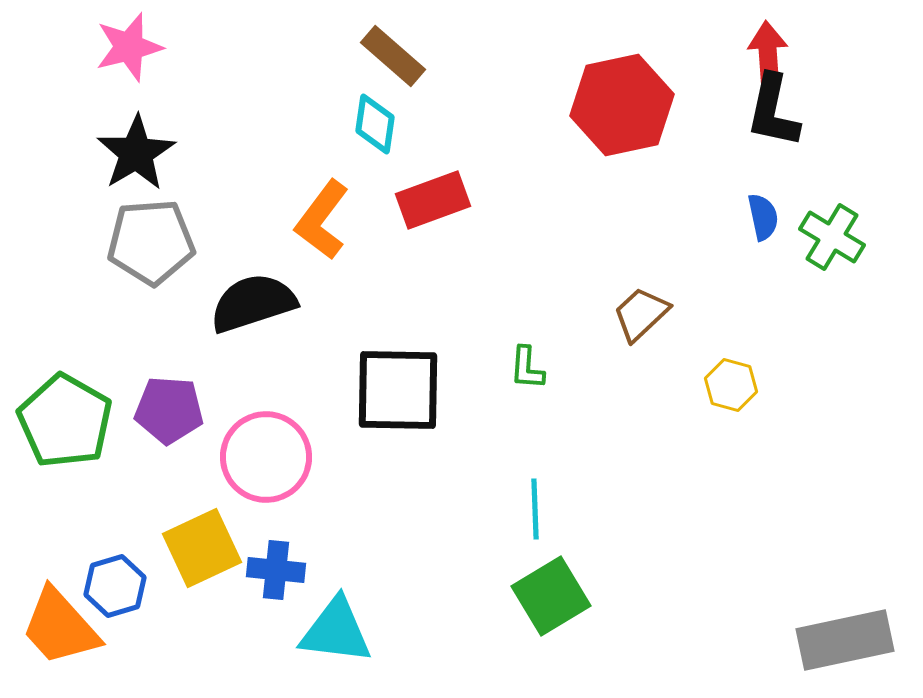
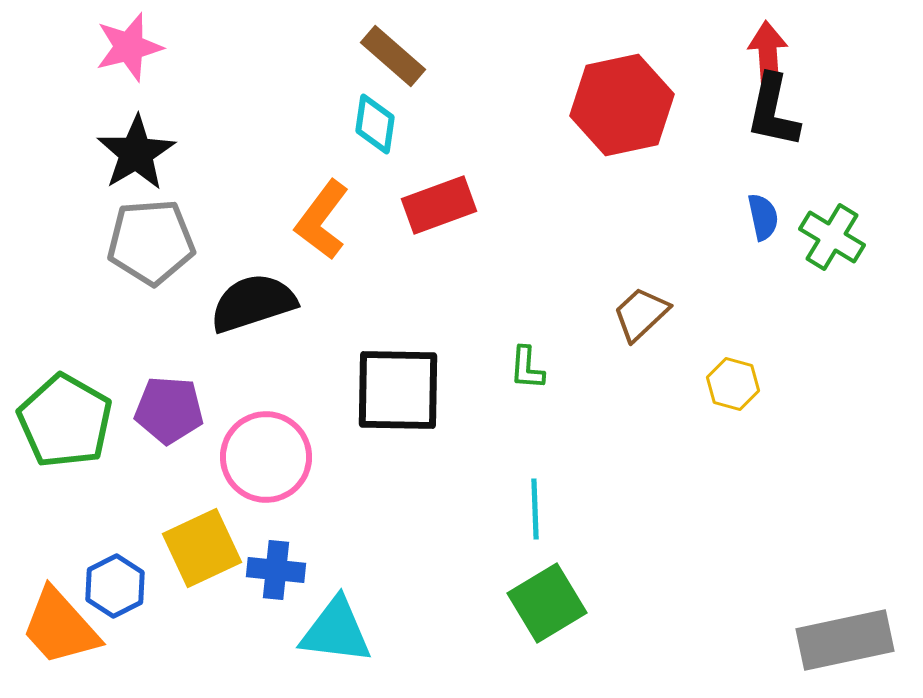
red rectangle: moved 6 px right, 5 px down
yellow hexagon: moved 2 px right, 1 px up
blue hexagon: rotated 10 degrees counterclockwise
green square: moved 4 px left, 7 px down
